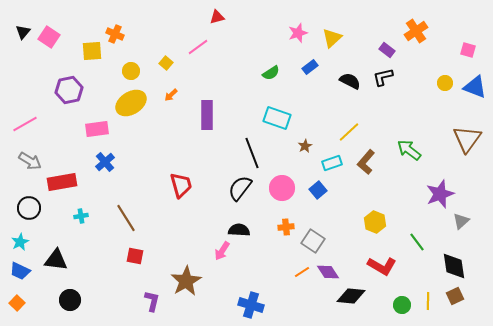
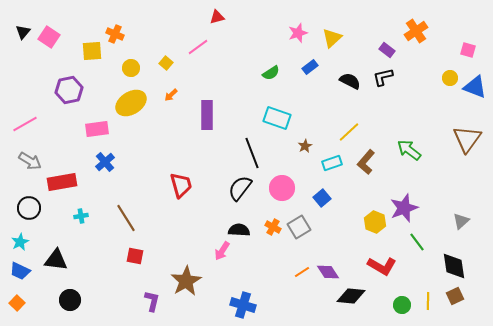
yellow circle at (131, 71): moved 3 px up
yellow circle at (445, 83): moved 5 px right, 5 px up
blue square at (318, 190): moved 4 px right, 8 px down
purple star at (440, 194): moved 36 px left, 14 px down
orange cross at (286, 227): moved 13 px left; rotated 35 degrees clockwise
gray square at (313, 241): moved 14 px left, 14 px up; rotated 25 degrees clockwise
blue cross at (251, 305): moved 8 px left
